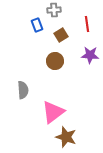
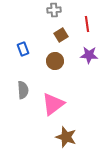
blue rectangle: moved 14 px left, 24 px down
purple star: moved 1 px left
pink triangle: moved 8 px up
